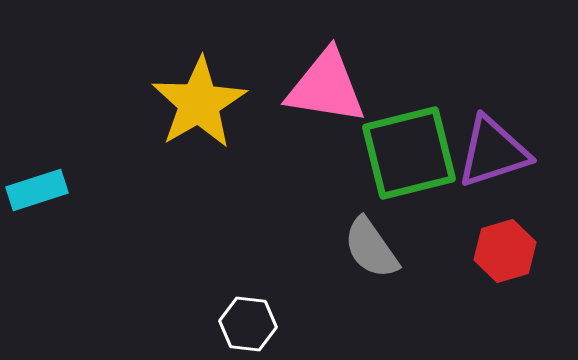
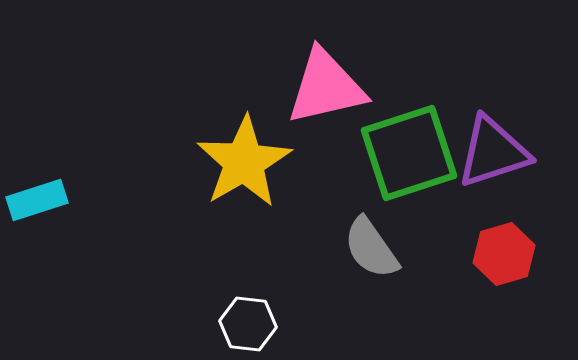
pink triangle: rotated 22 degrees counterclockwise
yellow star: moved 45 px right, 59 px down
green square: rotated 4 degrees counterclockwise
cyan rectangle: moved 10 px down
red hexagon: moved 1 px left, 3 px down
